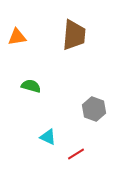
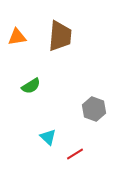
brown trapezoid: moved 14 px left, 1 px down
green semicircle: rotated 132 degrees clockwise
cyan triangle: rotated 18 degrees clockwise
red line: moved 1 px left
